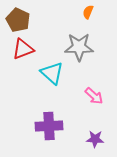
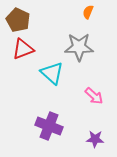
purple cross: rotated 24 degrees clockwise
